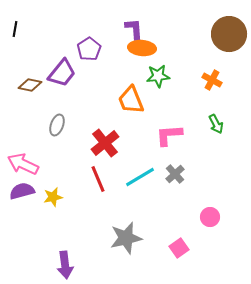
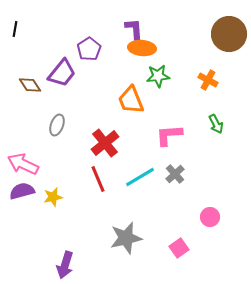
orange cross: moved 4 px left
brown diamond: rotated 45 degrees clockwise
purple arrow: rotated 24 degrees clockwise
